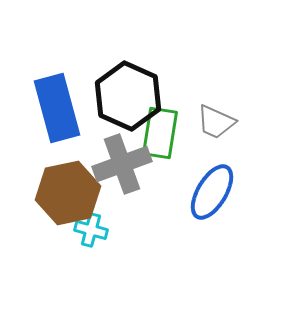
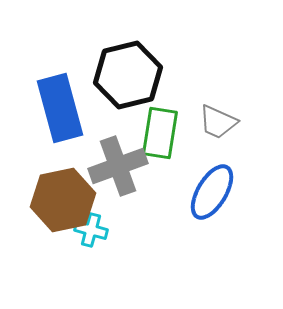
black hexagon: moved 21 px up; rotated 22 degrees clockwise
blue rectangle: moved 3 px right
gray trapezoid: moved 2 px right
gray cross: moved 4 px left, 2 px down
brown hexagon: moved 5 px left, 7 px down
